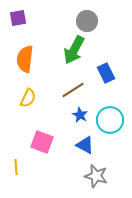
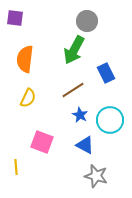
purple square: moved 3 px left; rotated 18 degrees clockwise
